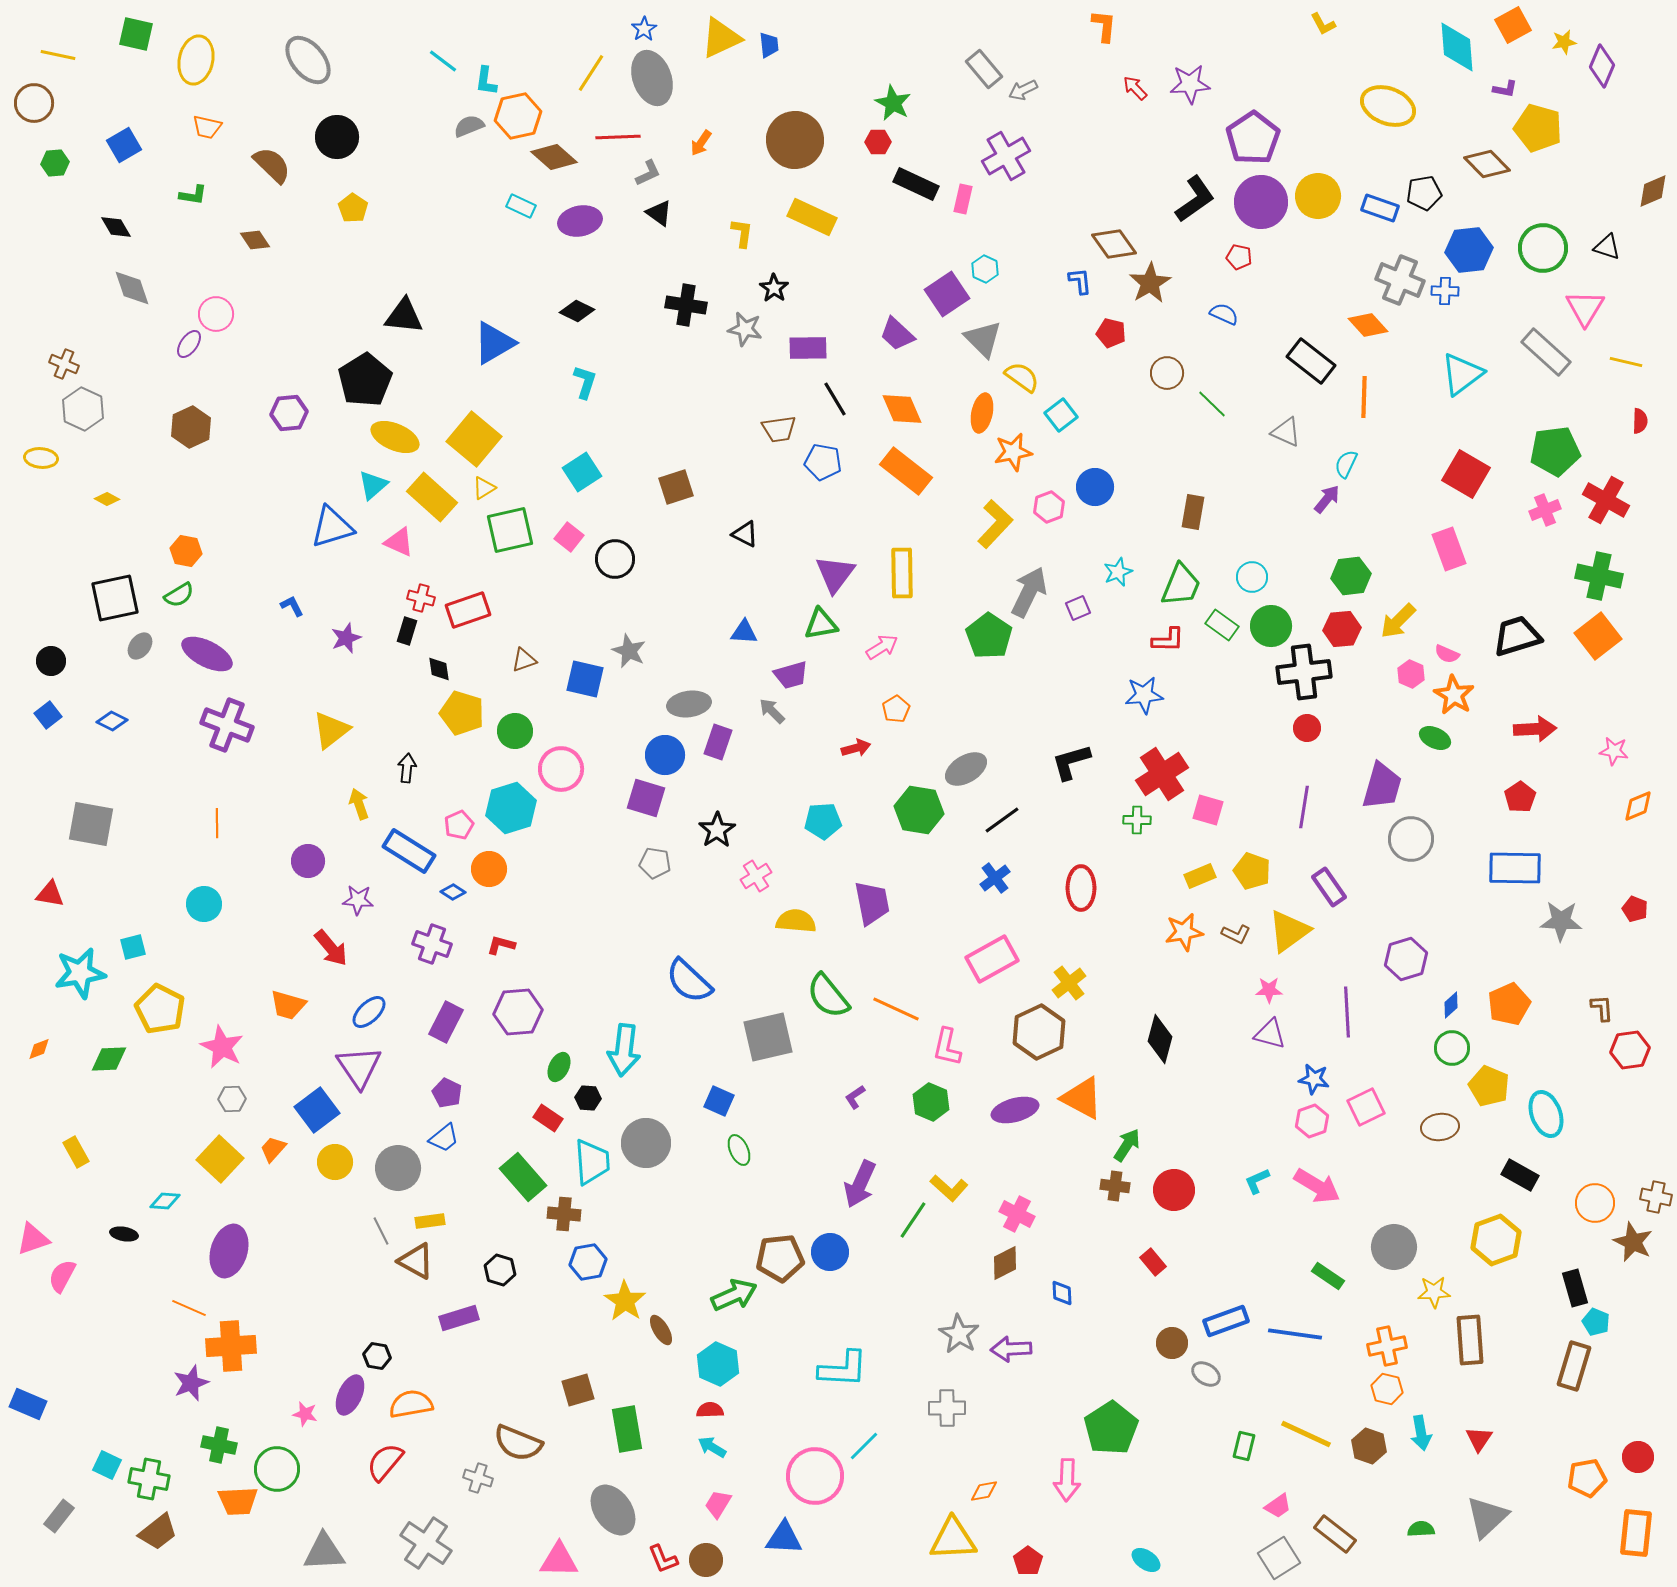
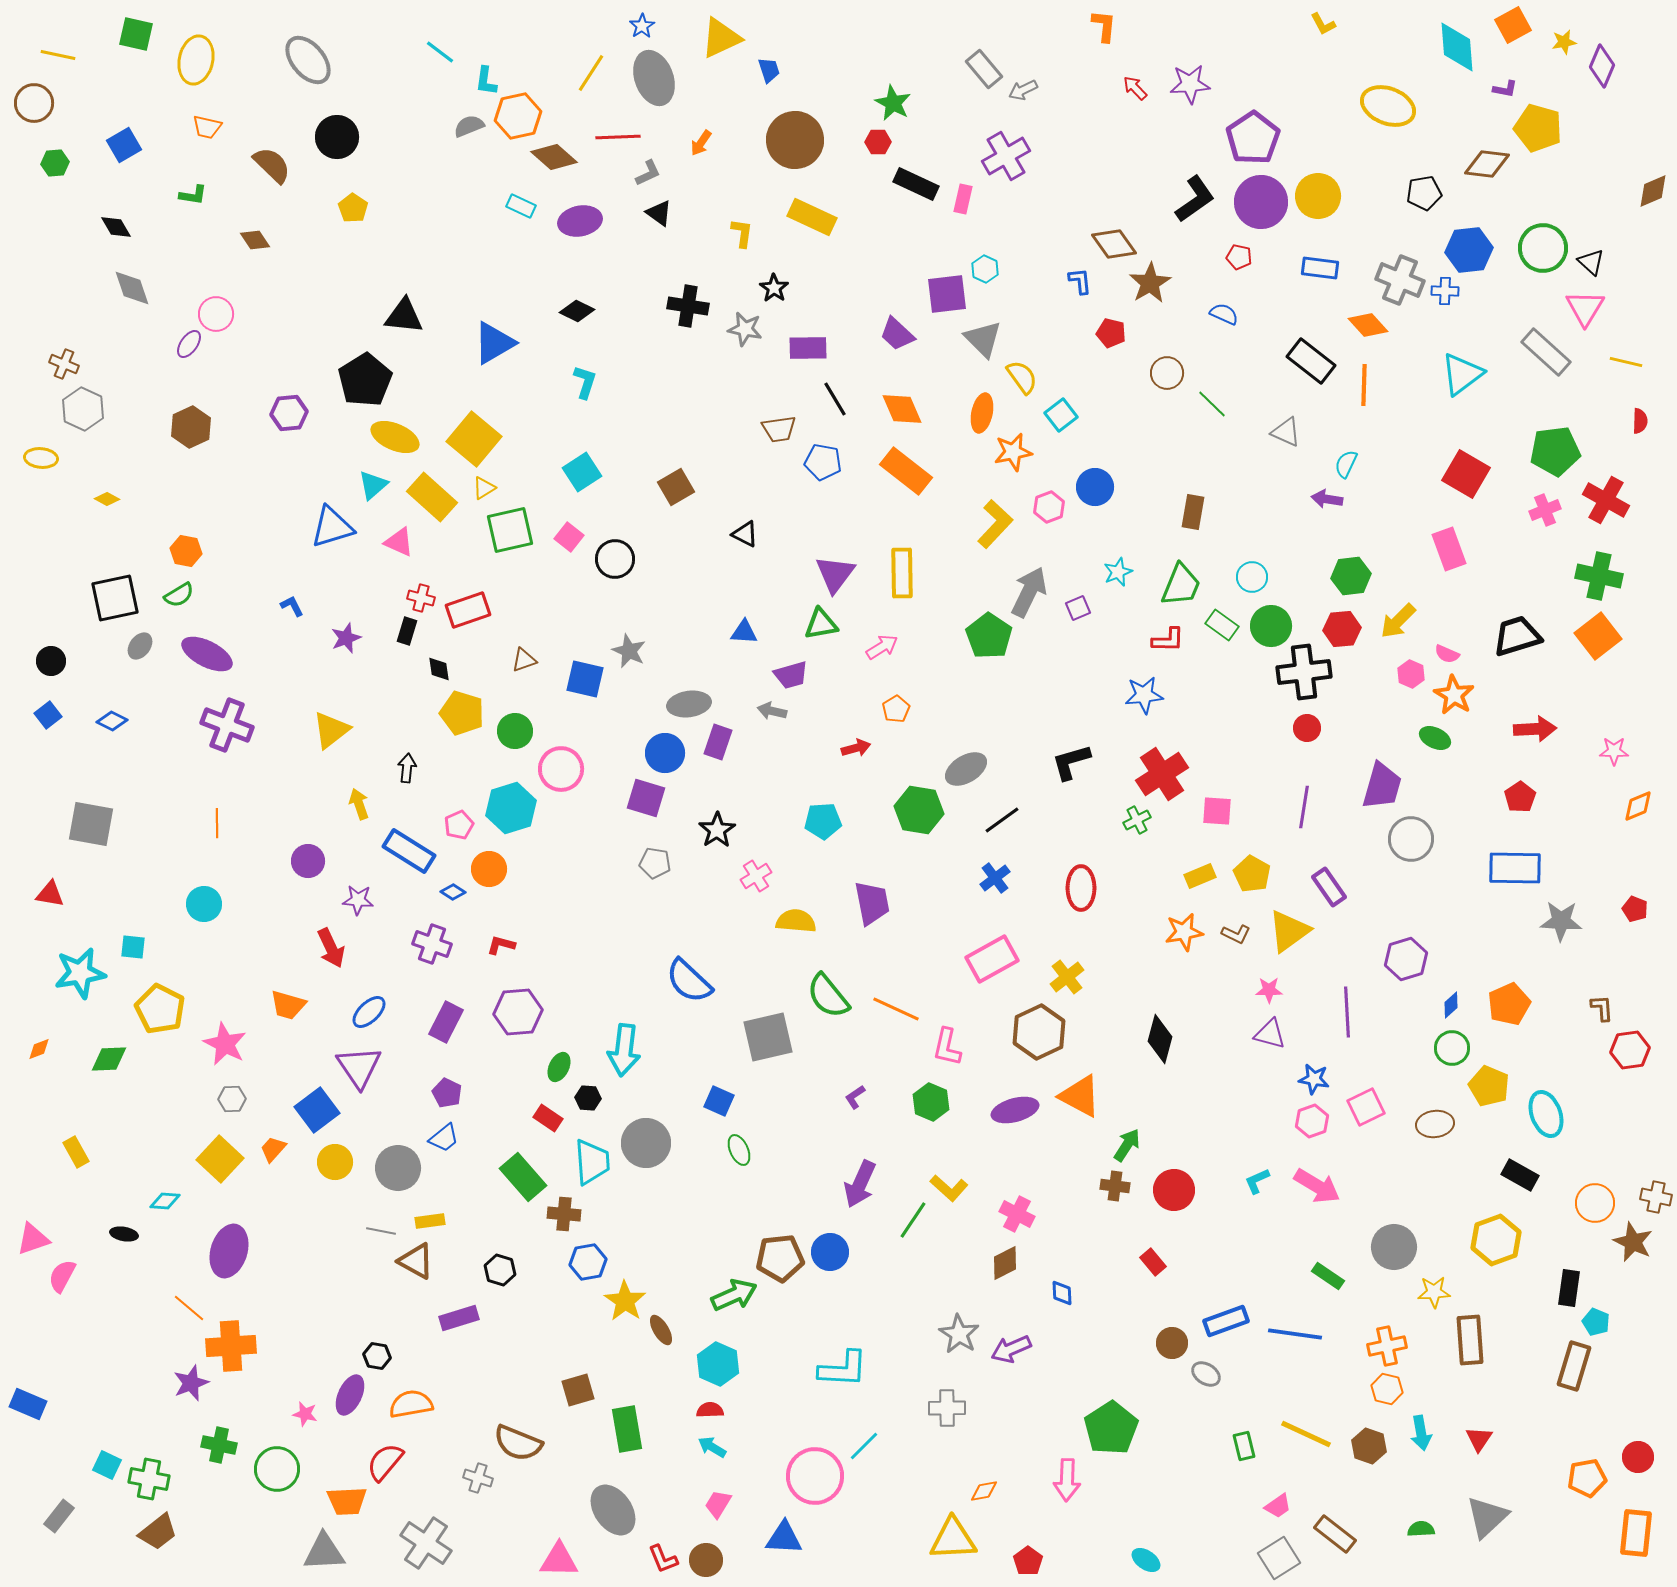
blue star at (644, 29): moved 2 px left, 3 px up
blue trapezoid at (769, 45): moved 25 px down; rotated 12 degrees counterclockwise
cyan line at (443, 61): moved 3 px left, 9 px up
gray ellipse at (652, 78): moved 2 px right
brown diamond at (1487, 164): rotated 39 degrees counterclockwise
blue rectangle at (1380, 208): moved 60 px left, 60 px down; rotated 12 degrees counterclockwise
black triangle at (1607, 247): moved 16 px left, 15 px down; rotated 24 degrees clockwise
purple square at (947, 294): rotated 27 degrees clockwise
black cross at (686, 305): moved 2 px right, 1 px down
yellow semicircle at (1022, 377): rotated 18 degrees clockwise
orange line at (1364, 397): moved 12 px up
brown square at (676, 487): rotated 12 degrees counterclockwise
purple arrow at (1327, 499): rotated 120 degrees counterclockwise
gray arrow at (772, 711): rotated 32 degrees counterclockwise
pink star at (1614, 751): rotated 8 degrees counterclockwise
blue circle at (665, 755): moved 2 px up
pink square at (1208, 810): moved 9 px right, 1 px down; rotated 12 degrees counterclockwise
green cross at (1137, 820): rotated 28 degrees counterclockwise
yellow pentagon at (1252, 871): moved 3 px down; rotated 9 degrees clockwise
cyan square at (133, 947): rotated 20 degrees clockwise
red arrow at (331, 948): rotated 15 degrees clockwise
yellow cross at (1069, 983): moved 2 px left, 6 px up
pink star at (222, 1047): moved 3 px right, 3 px up
orange triangle at (1082, 1098): moved 2 px left, 2 px up
brown ellipse at (1440, 1127): moved 5 px left, 3 px up
gray line at (381, 1231): rotated 52 degrees counterclockwise
black rectangle at (1575, 1288): moved 6 px left; rotated 24 degrees clockwise
orange line at (189, 1308): rotated 16 degrees clockwise
purple arrow at (1011, 1349): rotated 21 degrees counterclockwise
green rectangle at (1244, 1446): rotated 28 degrees counterclockwise
orange trapezoid at (238, 1501): moved 109 px right
